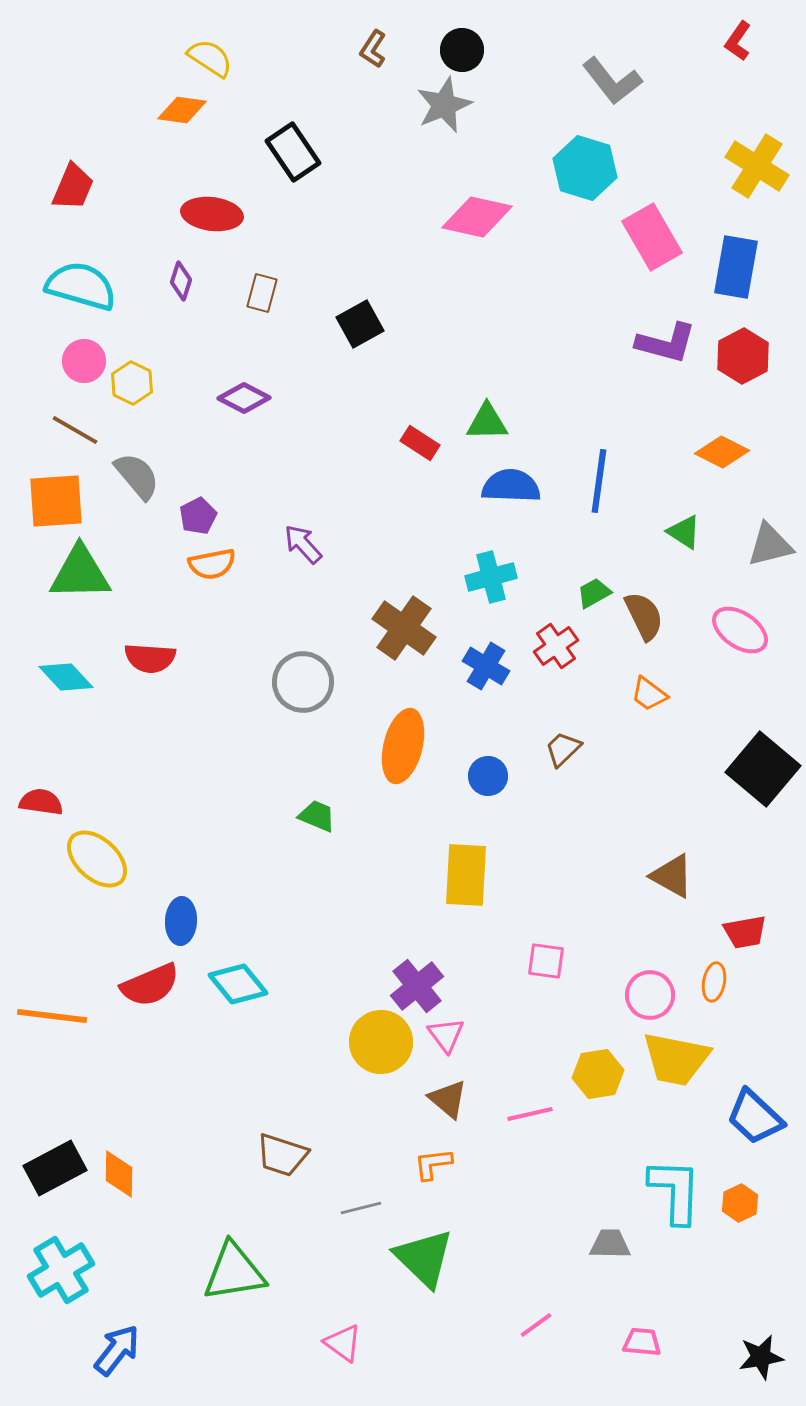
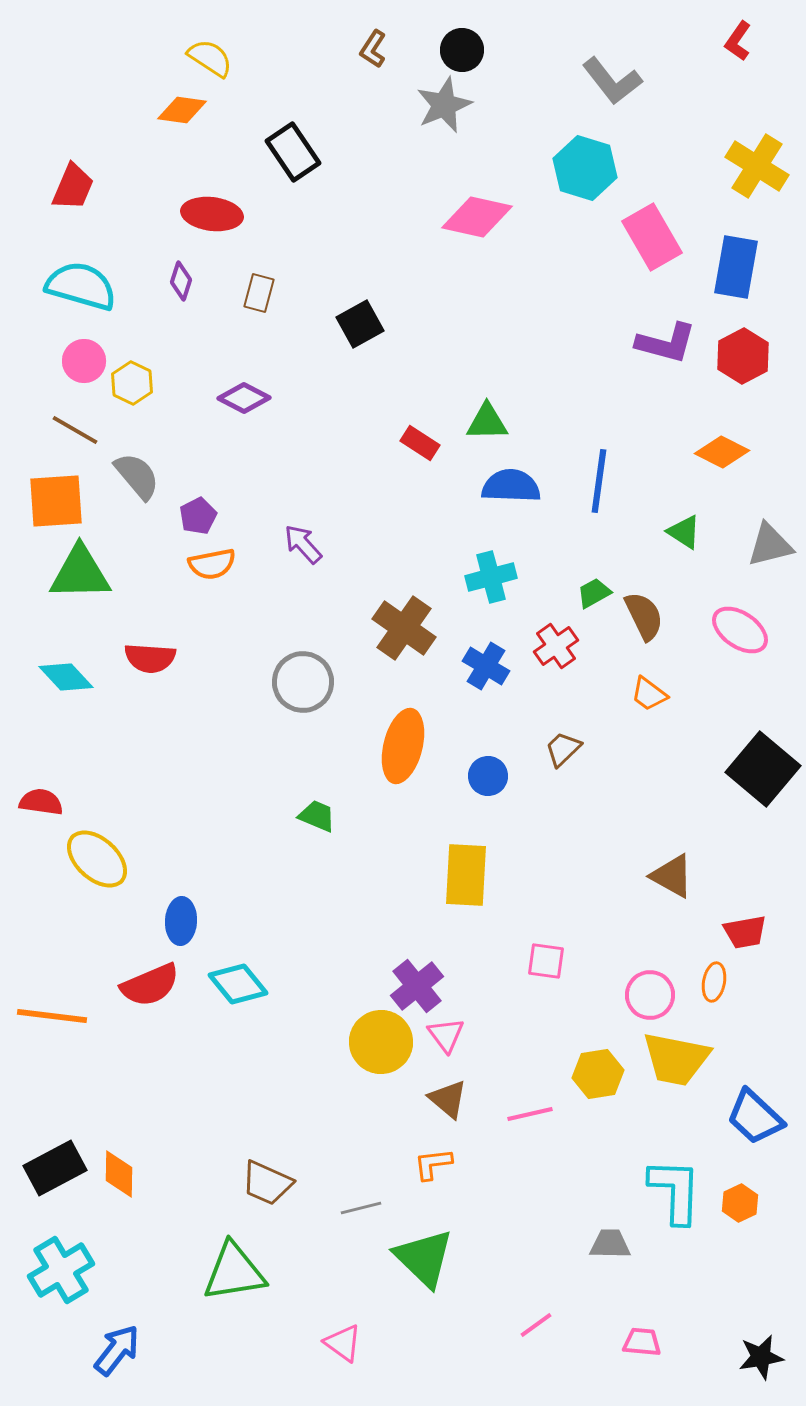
brown rectangle at (262, 293): moved 3 px left
brown trapezoid at (282, 1155): moved 15 px left, 28 px down; rotated 6 degrees clockwise
